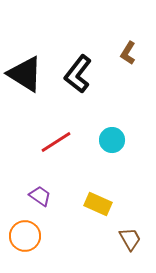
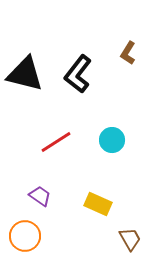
black triangle: rotated 18 degrees counterclockwise
